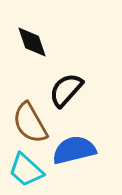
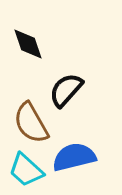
black diamond: moved 4 px left, 2 px down
brown semicircle: moved 1 px right
blue semicircle: moved 7 px down
